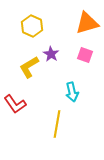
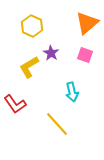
orange triangle: rotated 25 degrees counterclockwise
purple star: moved 1 px up
yellow line: rotated 52 degrees counterclockwise
